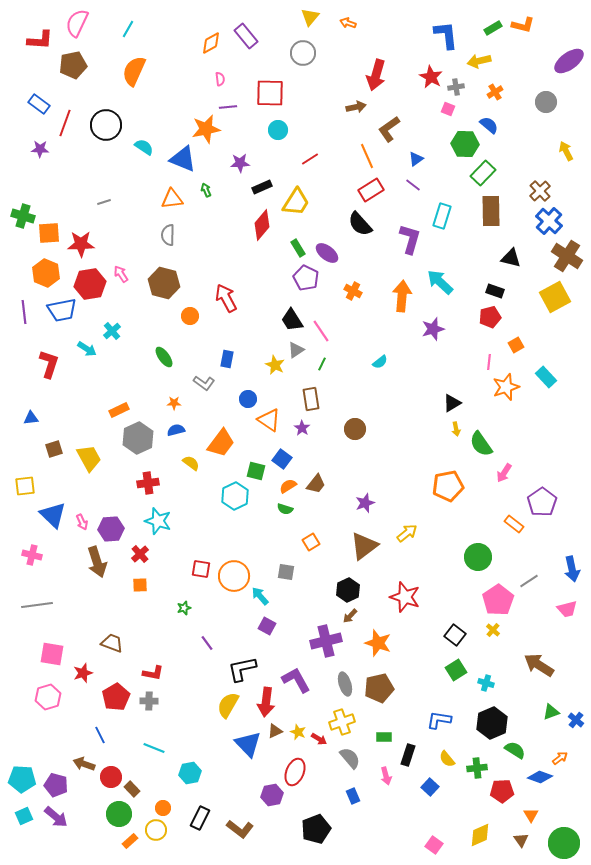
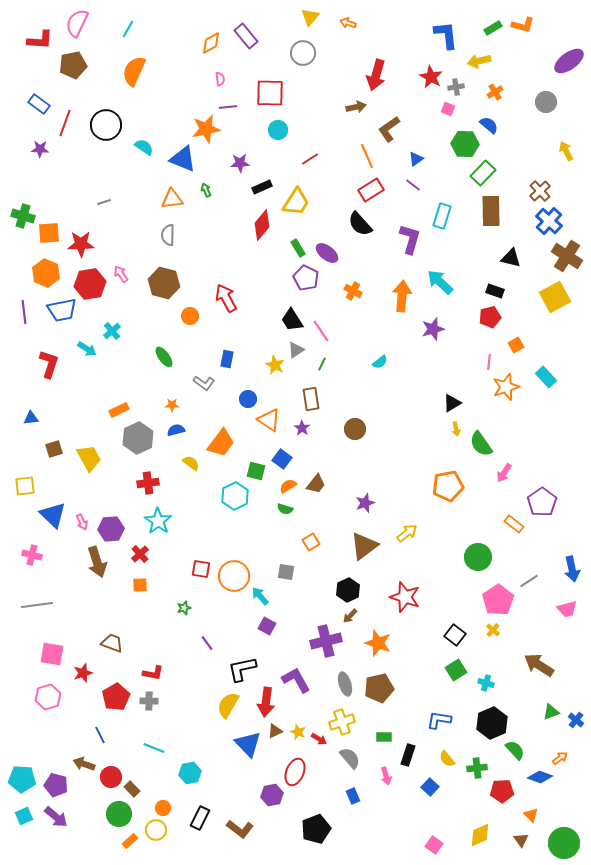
orange star at (174, 403): moved 2 px left, 2 px down
cyan star at (158, 521): rotated 16 degrees clockwise
green semicircle at (515, 750): rotated 15 degrees clockwise
orange triangle at (531, 815): rotated 14 degrees counterclockwise
